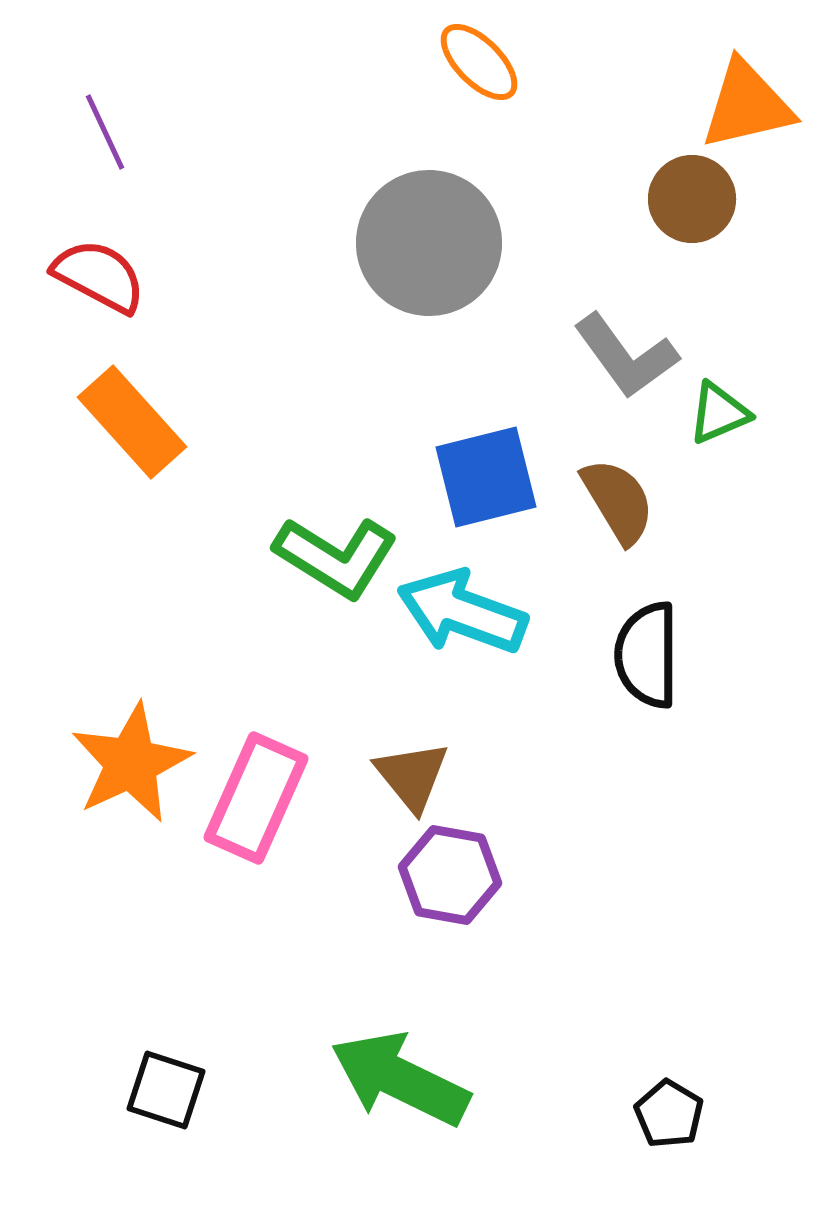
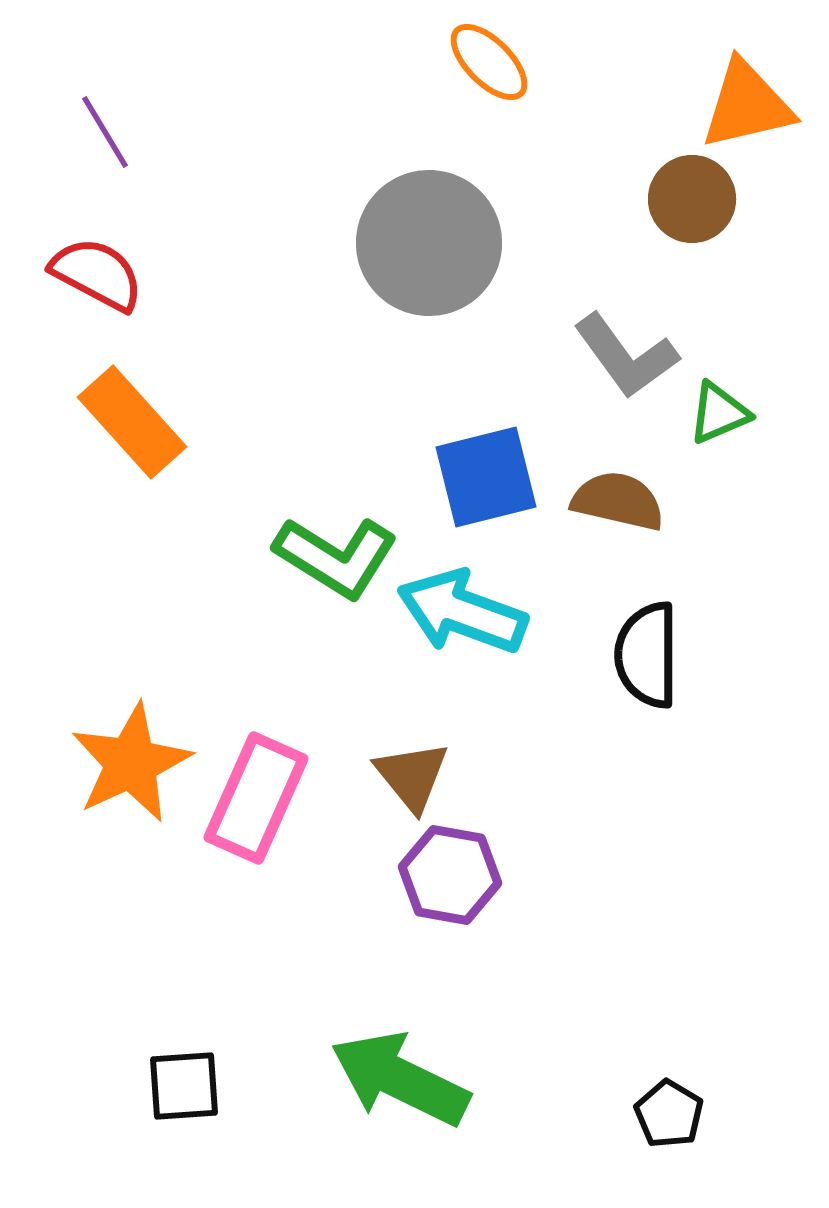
orange ellipse: moved 10 px right
purple line: rotated 6 degrees counterclockwise
red semicircle: moved 2 px left, 2 px up
brown semicircle: rotated 46 degrees counterclockwise
black square: moved 18 px right, 4 px up; rotated 22 degrees counterclockwise
